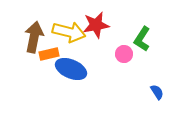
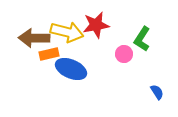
yellow arrow: moved 2 px left
brown arrow: moved 1 px down; rotated 100 degrees counterclockwise
